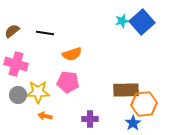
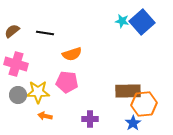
cyan star: rotated 24 degrees clockwise
pink pentagon: moved 1 px left
brown rectangle: moved 2 px right, 1 px down
